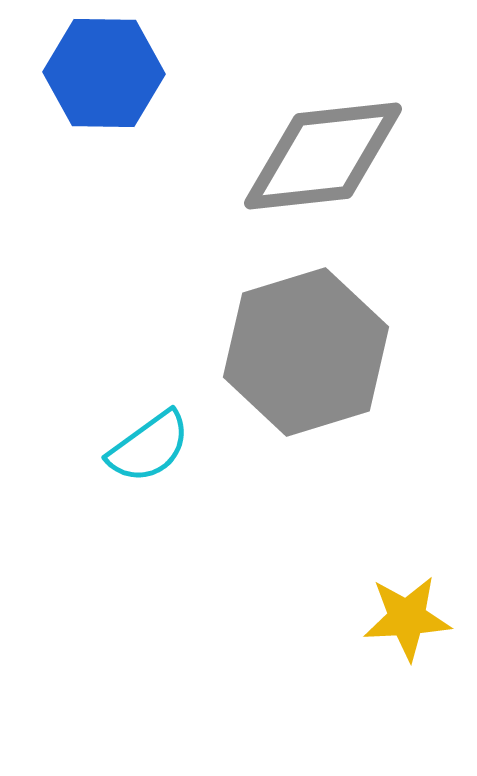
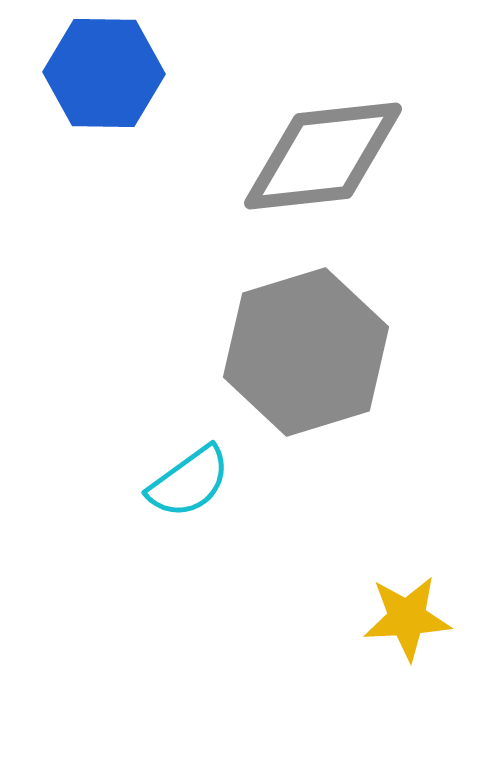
cyan semicircle: moved 40 px right, 35 px down
